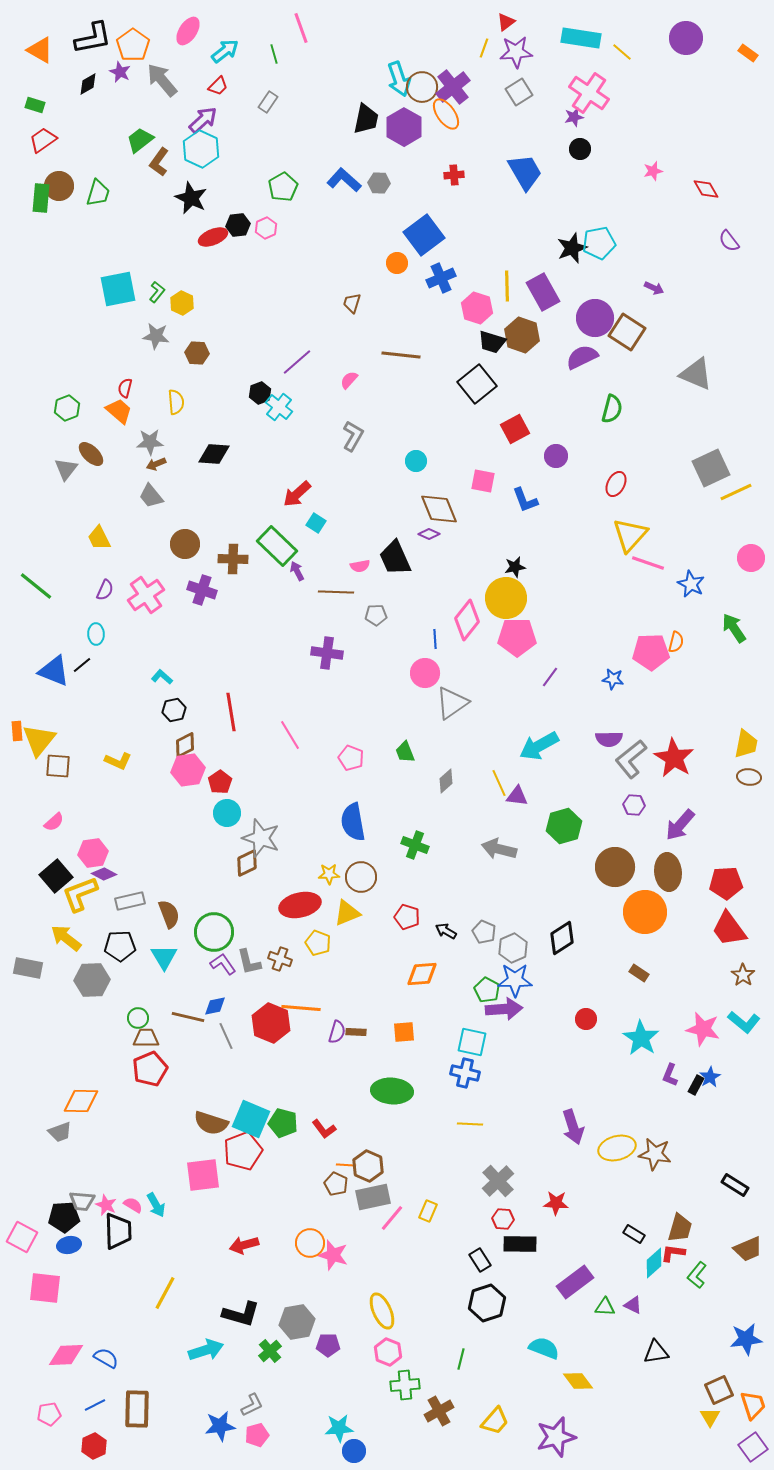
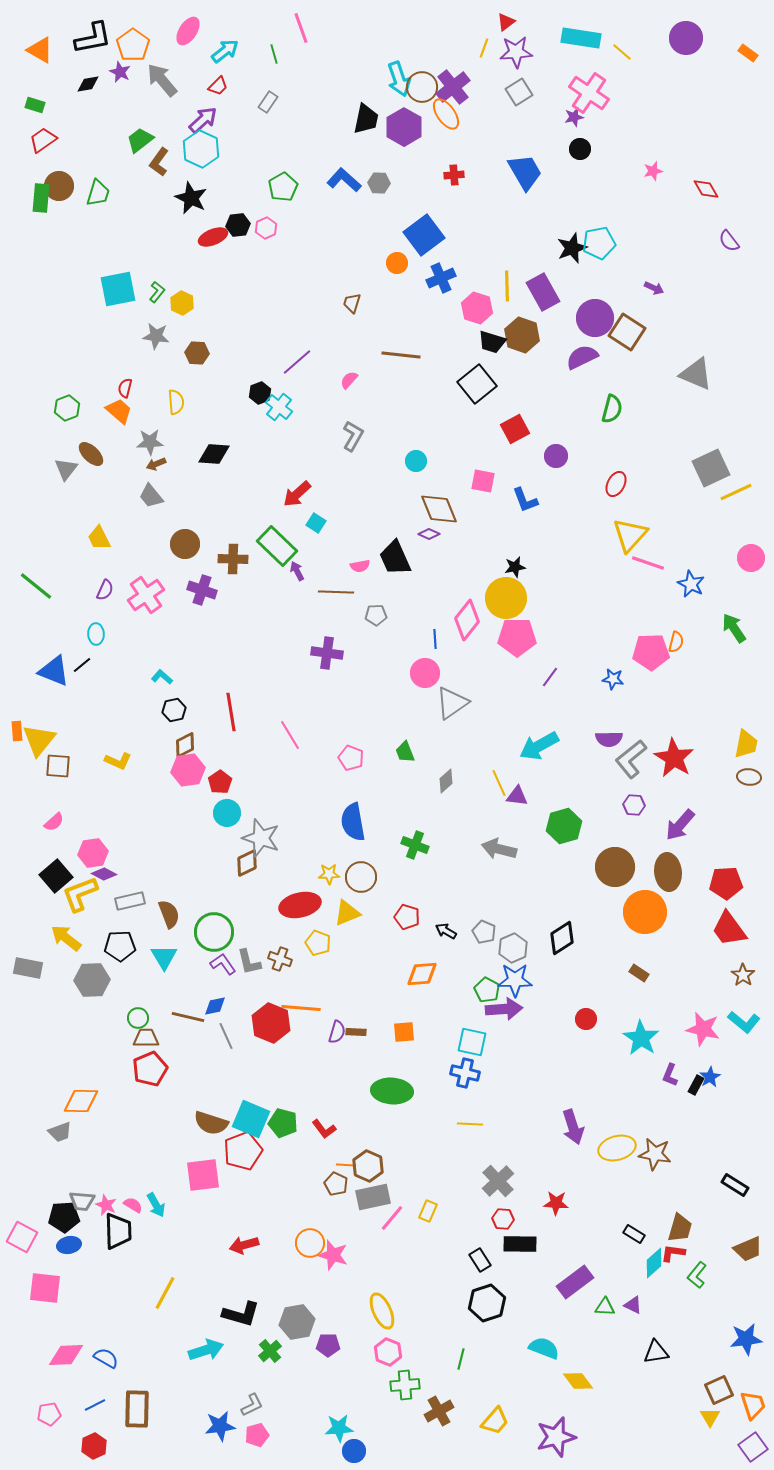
black diamond at (88, 84): rotated 20 degrees clockwise
